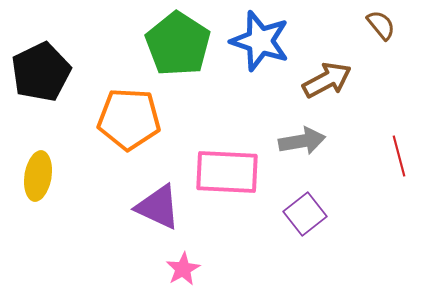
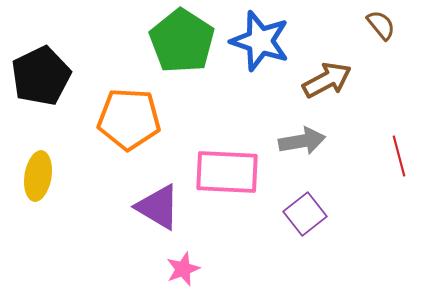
green pentagon: moved 4 px right, 3 px up
black pentagon: moved 4 px down
purple triangle: rotated 6 degrees clockwise
pink star: rotated 8 degrees clockwise
